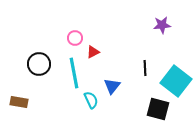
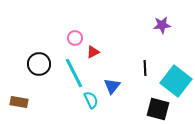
cyan line: rotated 16 degrees counterclockwise
